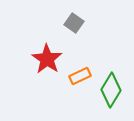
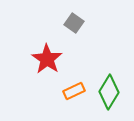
orange rectangle: moved 6 px left, 15 px down
green diamond: moved 2 px left, 2 px down
